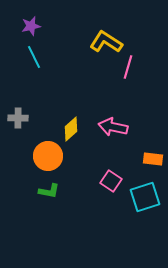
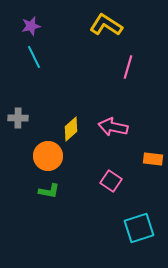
yellow L-shape: moved 17 px up
cyan square: moved 6 px left, 31 px down
